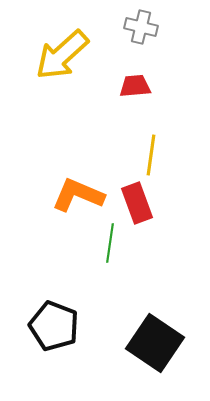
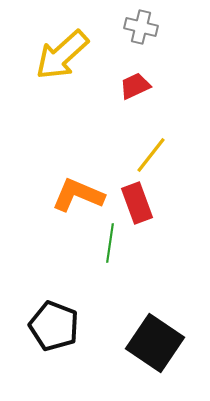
red trapezoid: rotated 20 degrees counterclockwise
yellow line: rotated 30 degrees clockwise
